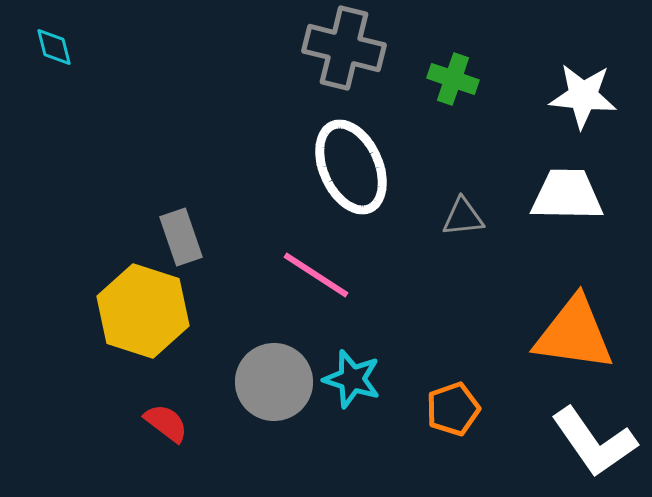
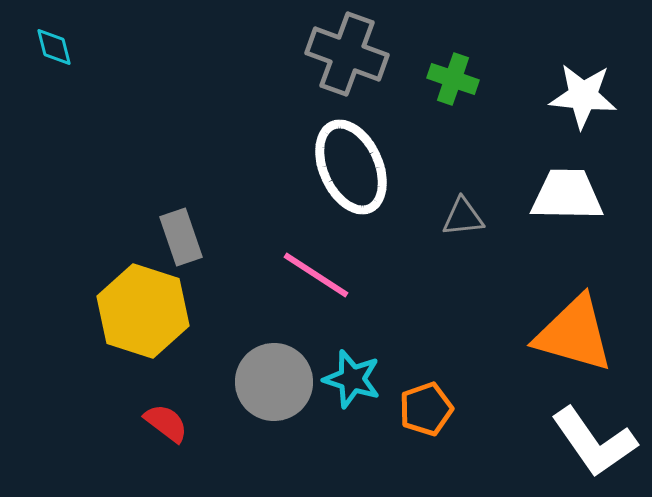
gray cross: moved 3 px right, 6 px down; rotated 6 degrees clockwise
orange triangle: rotated 8 degrees clockwise
orange pentagon: moved 27 px left
